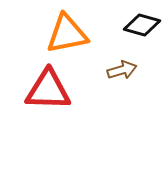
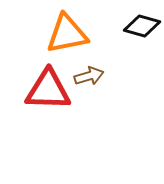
black diamond: moved 1 px down
brown arrow: moved 33 px left, 6 px down
